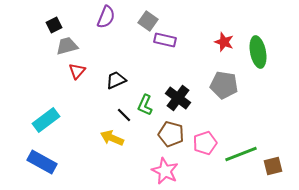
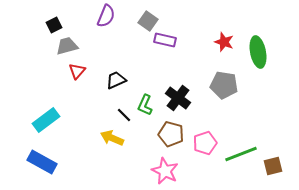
purple semicircle: moved 1 px up
